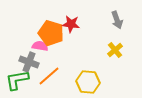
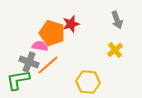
red star: rotated 24 degrees counterclockwise
orange pentagon: moved 1 px right
orange line: moved 1 px left, 11 px up
green L-shape: moved 1 px right
